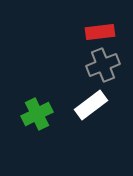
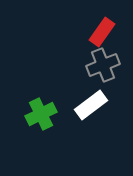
red rectangle: moved 2 px right; rotated 48 degrees counterclockwise
green cross: moved 4 px right
